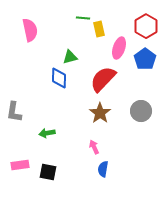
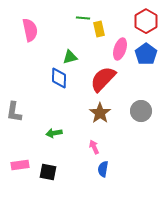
red hexagon: moved 5 px up
pink ellipse: moved 1 px right, 1 px down
blue pentagon: moved 1 px right, 5 px up
green arrow: moved 7 px right
